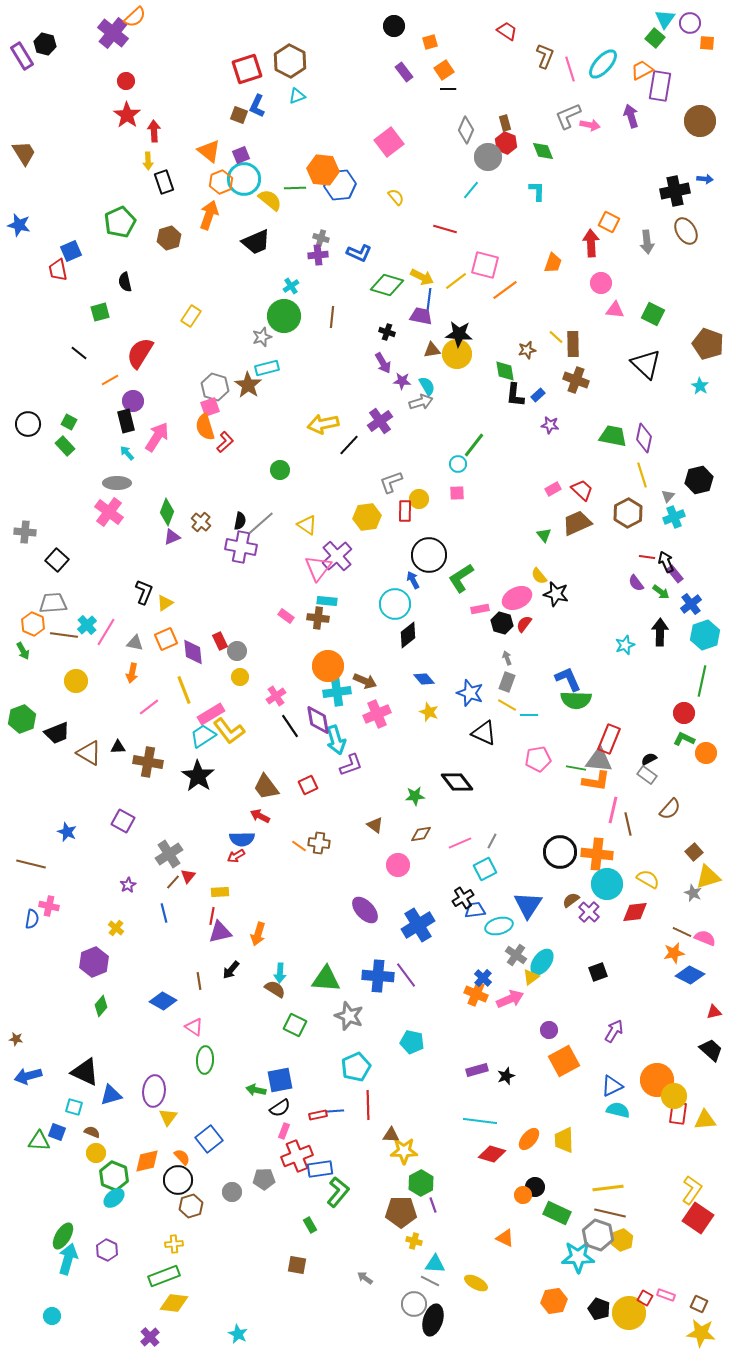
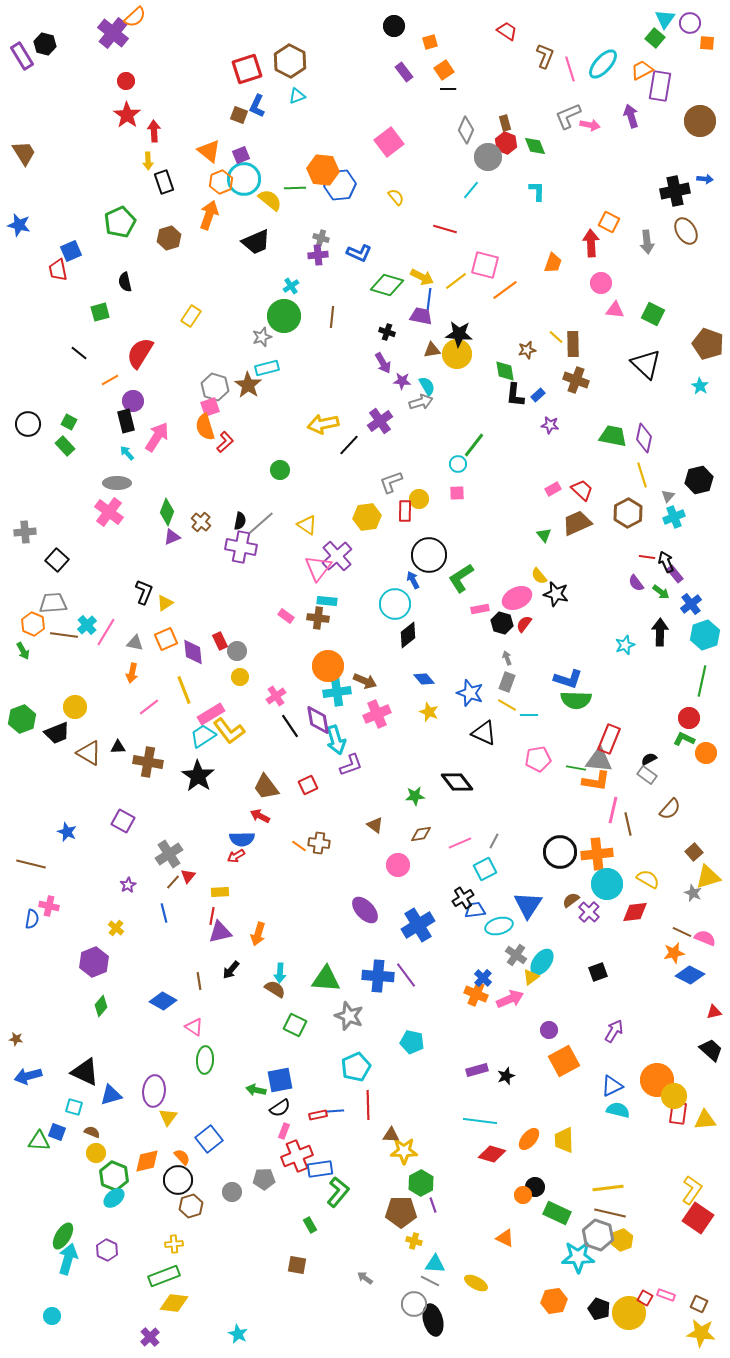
green diamond at (543, 151): moved 8 px left, 5 px up
gray cross at (25, 532): rotated 10 degrees counterclockwise
blue L-shape at (568, 679): rotated 132 degrees clockwise
yellow circle at (76, 681): moved 1 px left, 26 px down
red circle at (684, 713): moved 5 px right, 5 px down
gray line at (492, 841): moved 2 px right
orange cross at (597, 854): rotated 12 degrees counterclockwise
black ellipse at (433, 1320): rotated 32 degrees counterclockwise
